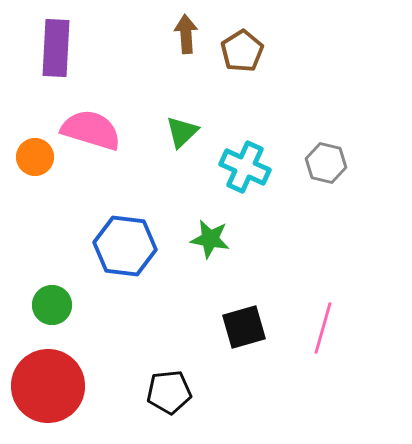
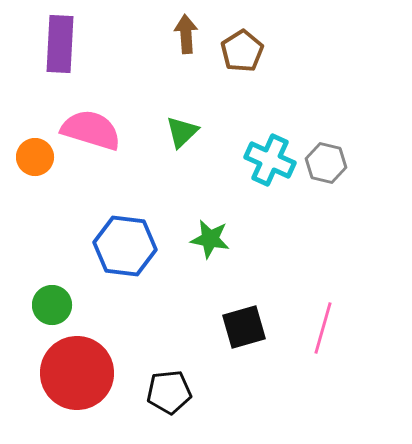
purple rectangle: moved 4 px right, 4 px up
cyan cross: moved 25 px right, 7 px up
red circle: moved 29 px right, 13 px up
